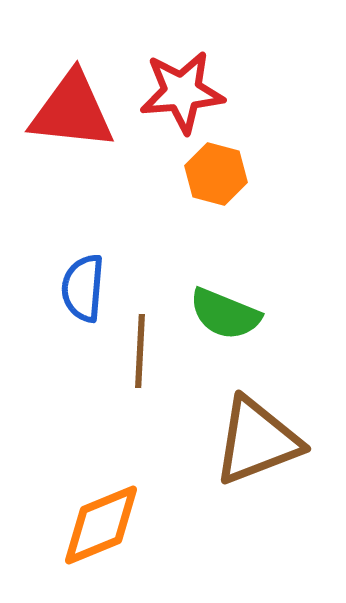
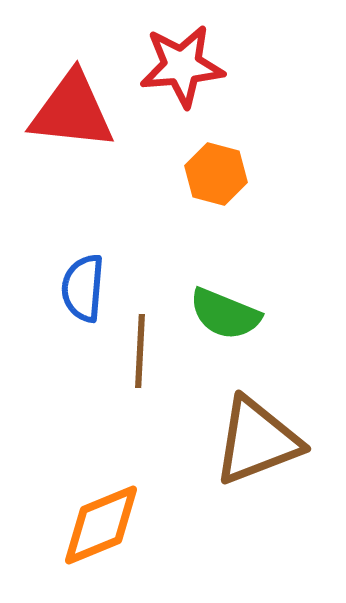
red star: moved 26 px up
